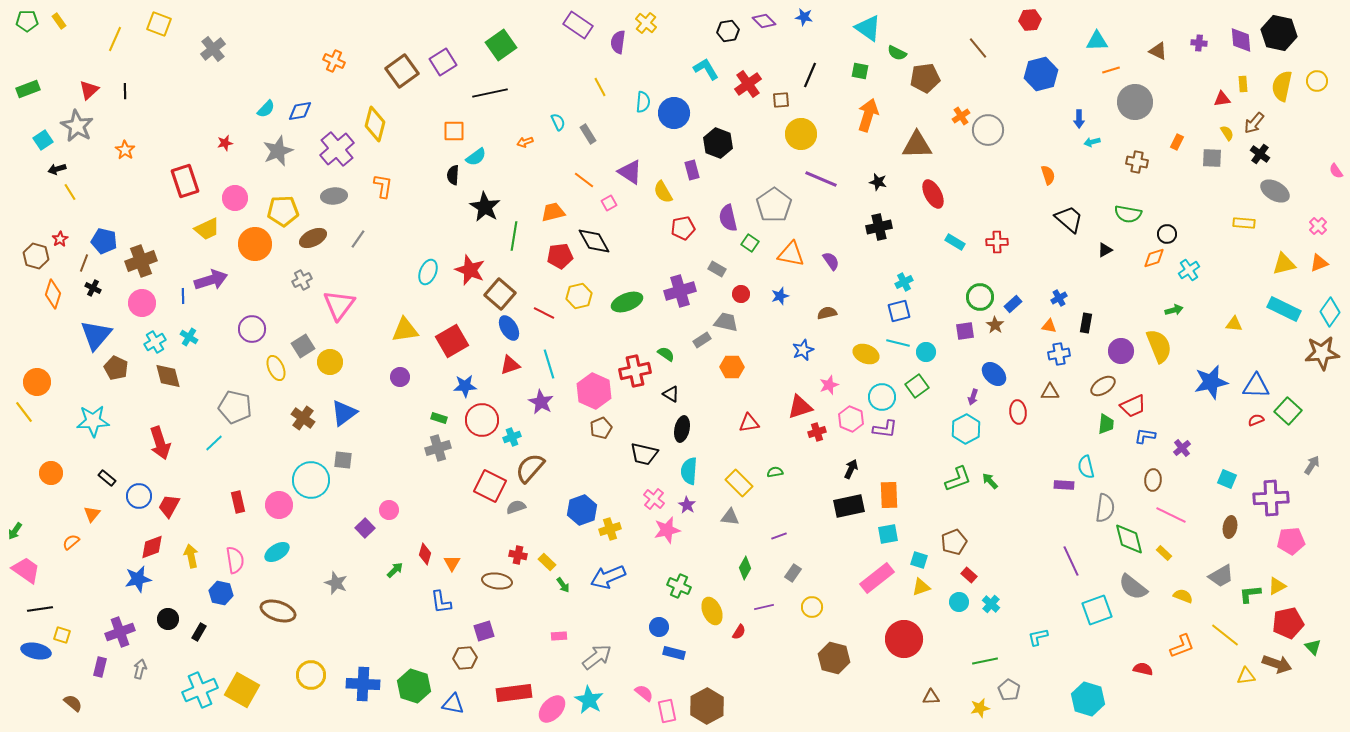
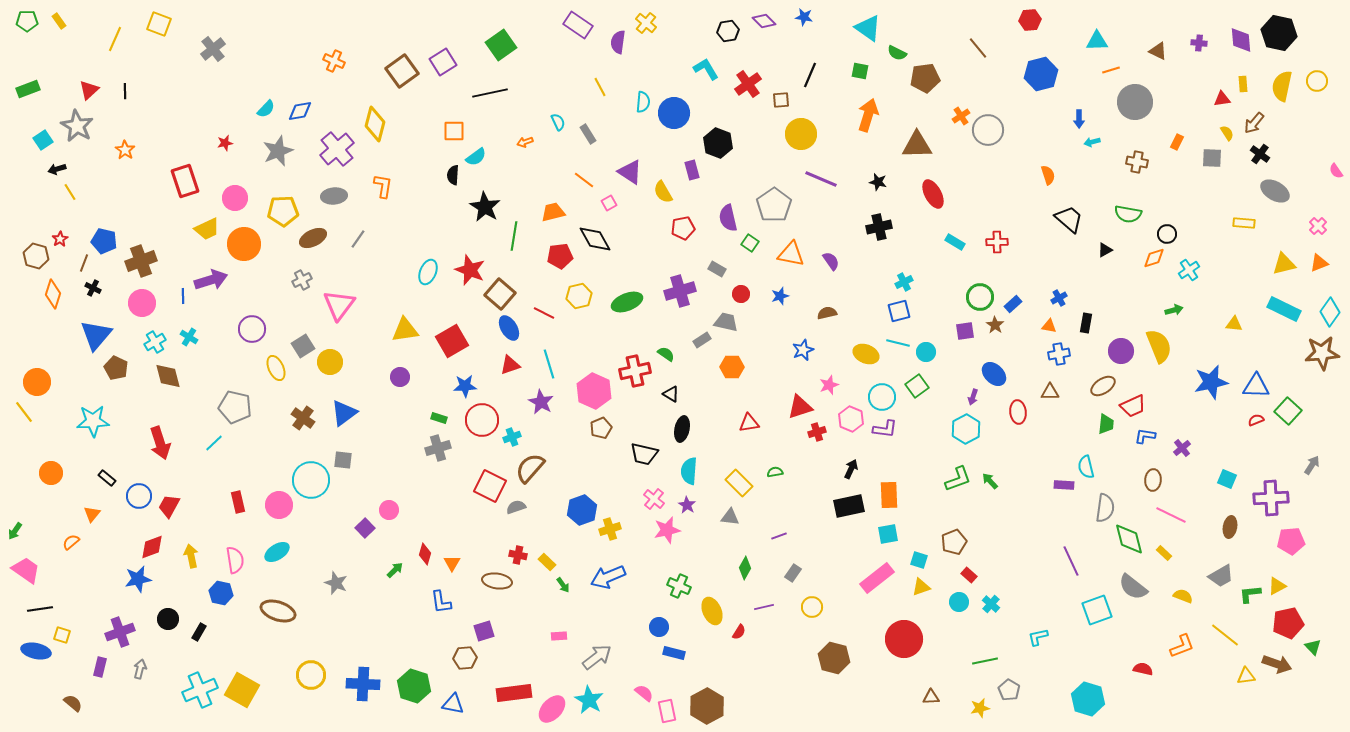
black diamond at (594, 241): moved 1 px right, 2 px up
orange circle at (255, 244): moved 11 px left
